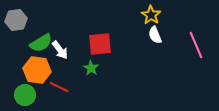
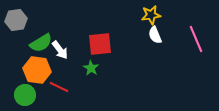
yellow star: rotated 30 degrees clockwise
pink line: moved 6 px up
